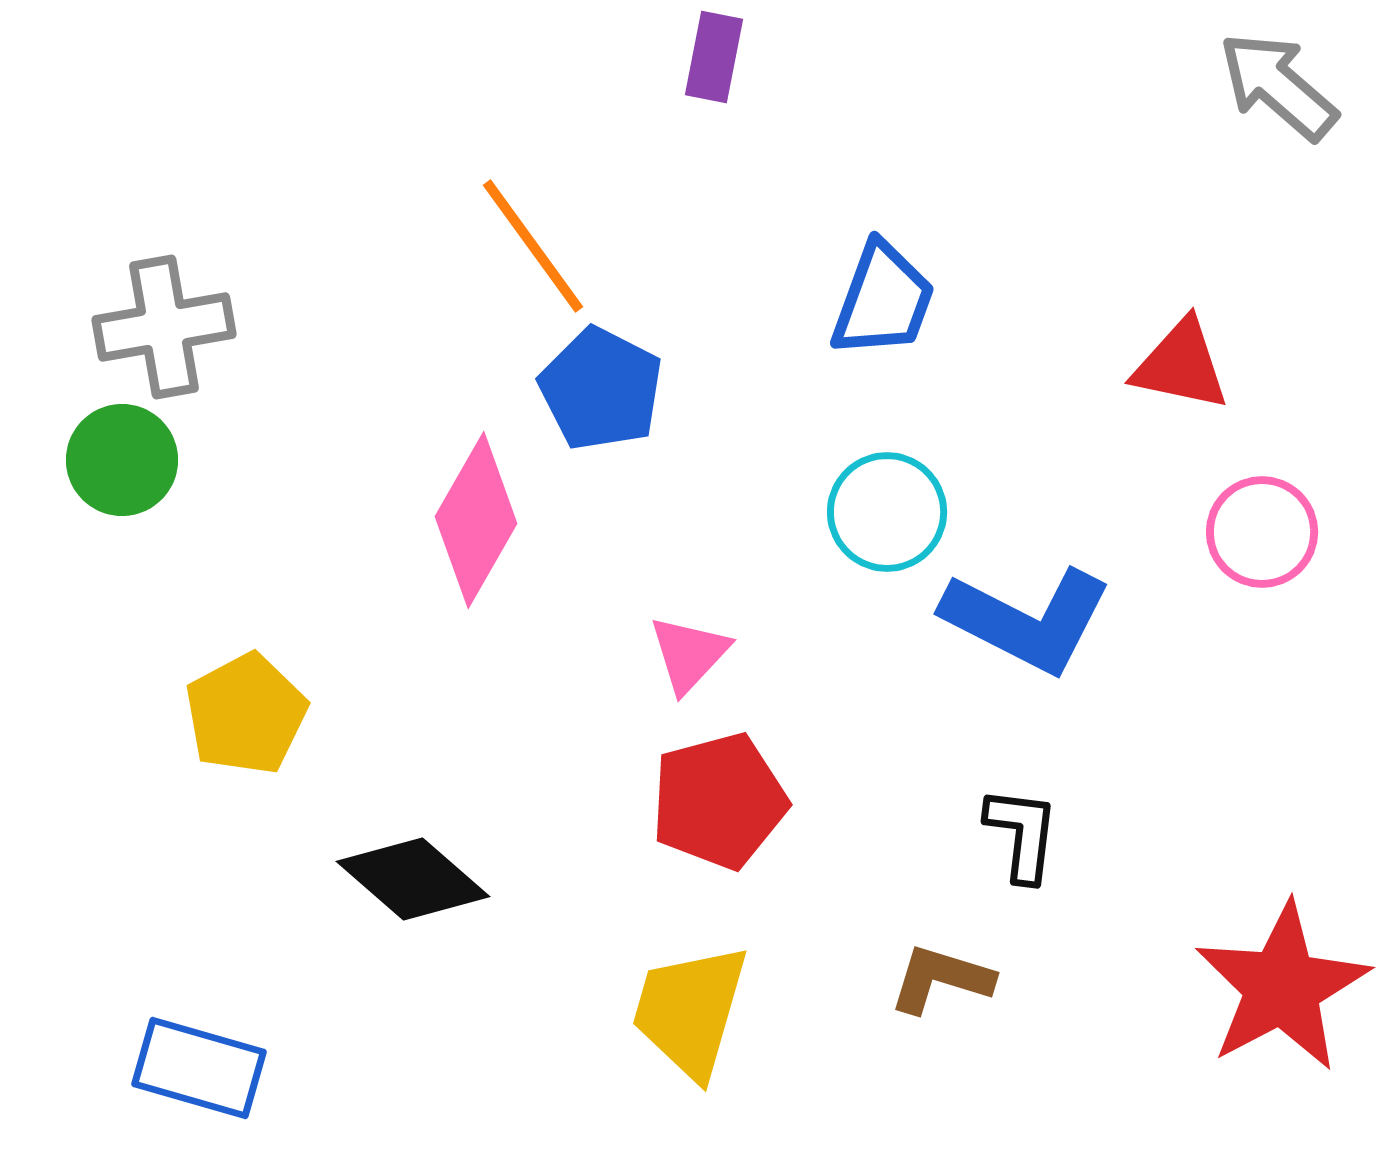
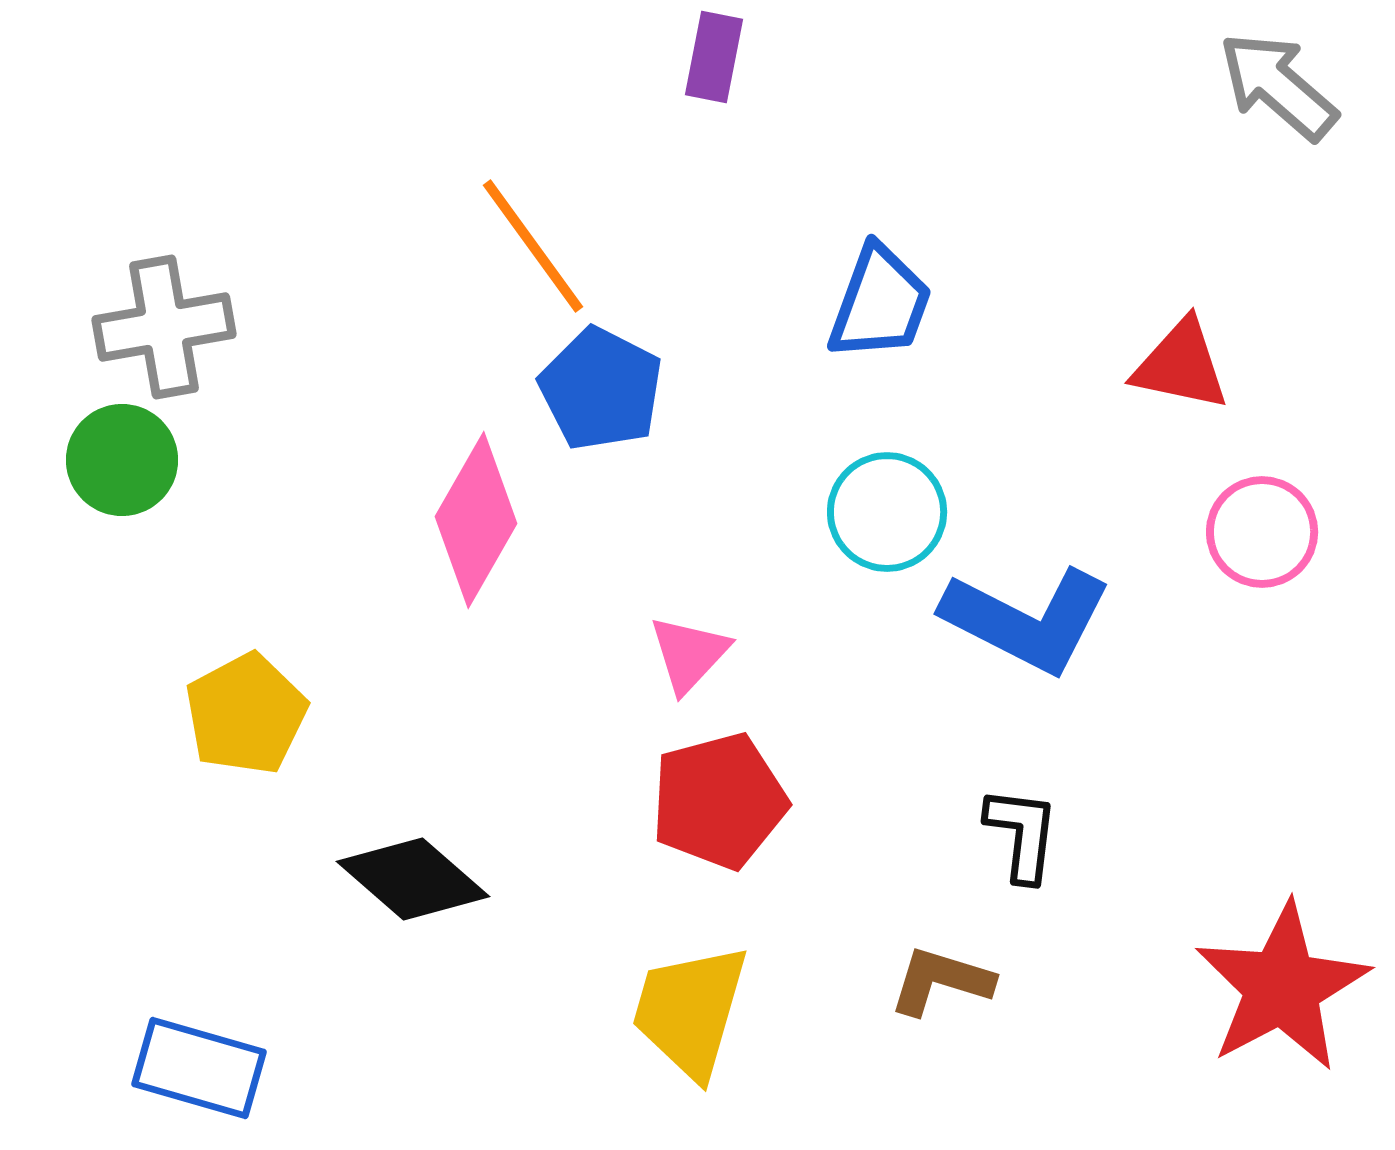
blue trapezoid: moved 3 px left, 3 px down
brown L-shape: moved 2 px down
